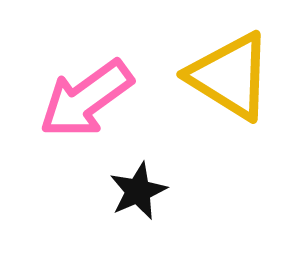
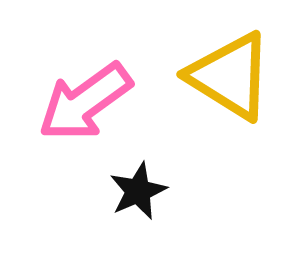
pink arrow: moved 1 px left, 3 px down
